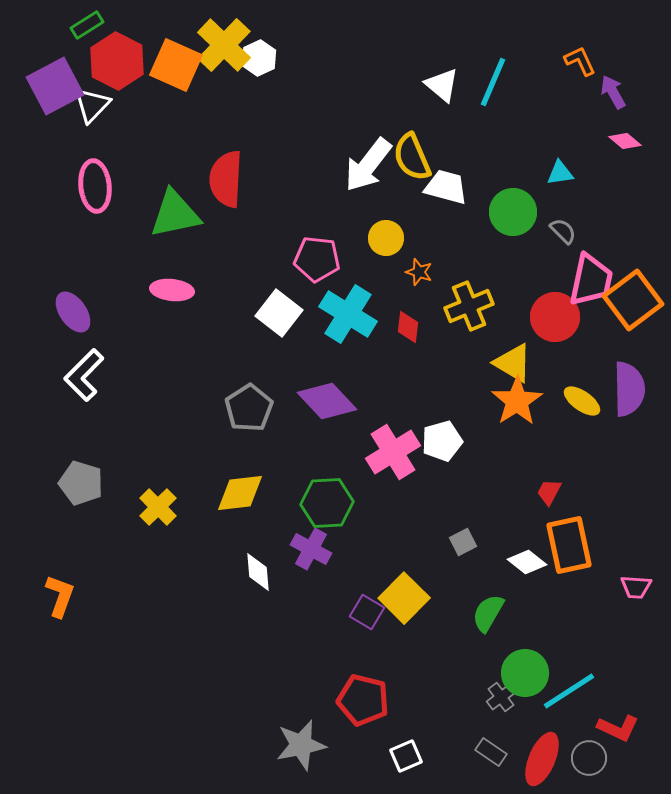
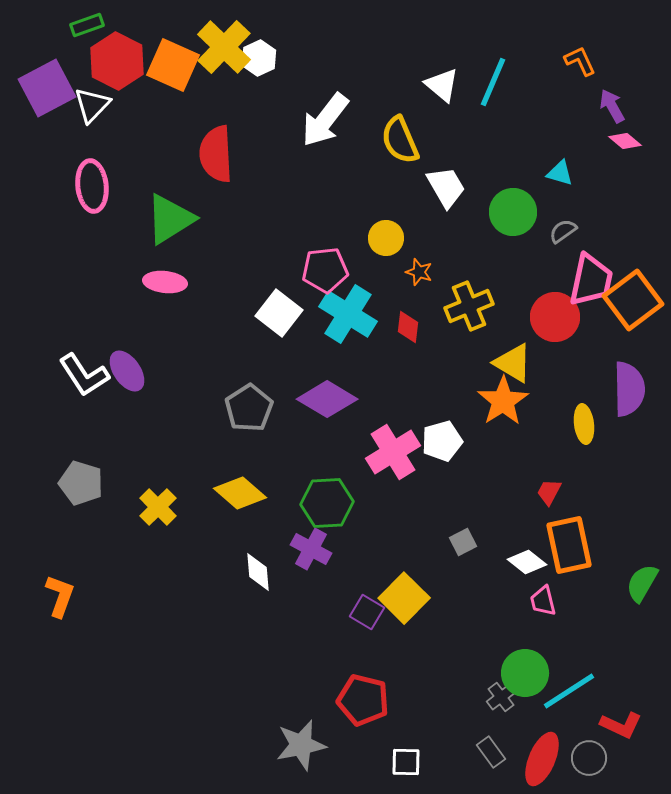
green rectangle at (87, 25): rotated 12 degrees clockwise
yellow cross at (224, 45): moved 2 px down
orange square at (176, 65): moved 3 px left
purple square at (55, 86): moved 8 px left, 2 px down
purple arrow at (613, 92): moved 1 px left, 14 px down
yellow semicircle at (412, 157): moved 12 px left, 17 px up
white arrow at (368, 165): moved 43 px left, 45 px up
cyan triangle at (560, 173): rotated 24 degrees clockwise
red semicircle at (226, 179): moved 10 px left, 25 px up; rotated 6 degrees counterclockwise
pink ellipse at (95, 186): moved 3 px left
white trapezoid at (446, 187): rotated 45 degrees clockwise
green triangle at (175, 214): moved 5 px left, 5 px down; rotated 20 degrees counterclockwise
gray semicircle at (563, 231): rotated 80 degrees counterclockwise
pink pentagon at (317, 259): moved 8 px right, 11 px down; rotated 12 degrees counterclockwise
pink ellipse at (172, 290): moved 7 px left, 8 px up
purple ellipse at (73, 312): moved 54 px right, 59 px down
white L-shape at (84, 375): rotated 78 degrees counterclockwise
purple diamond at (327, 401): moved 2 px up; rotated 16 degrees counterclockwise
orange star at (517, 401): moved 14 px left
yellow ellipse at (582, 401): moved 2 px right, 23 px down; rotated 48 degrees clockwise
yellow diamond at (240, 493): rotated 48 degrees clockwise
pink trapezoid at (636, 587): moved 93 px left, 14 px down; rotated 72 degrees clockwise
green semicircle at (488, 613): moved 154 px right, 30 px up
red L-shape at (618, 728): moved 3 px right, 3 px up
gray rectangle at (491, 752): rotated 20 degrees clockwise
white square at (406, 756): moved 6 px down; rotated 24 degrees clockwise
